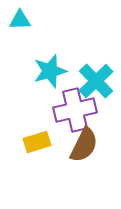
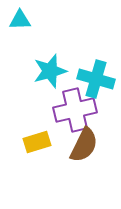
cyan cross: moved 2 px up; rotated 30 degrees counterclockwise
